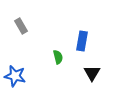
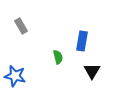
black triangle: moved 2 px up
